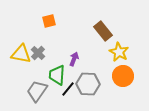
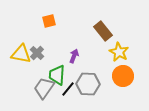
gray cross: moved 1 px left
purple arrow: moved 3 px up
gray trapezoid: moved 7 px right, 3 px up
